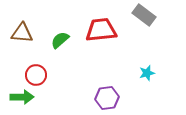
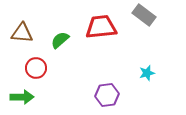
red trapezoid: moved 3 px up
red circle: moved 7 px up
purple hexagon: moved 3 px up
